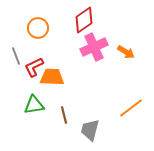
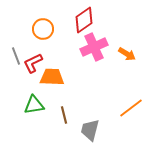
orange circle: moved 5 px right, 1 px down
orange arrow: moved 1 px right, 2 px down
red L-shape: moved 1 px left, 4 px up
